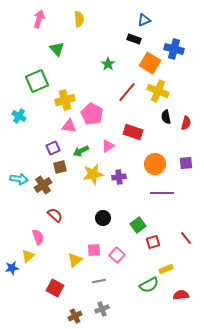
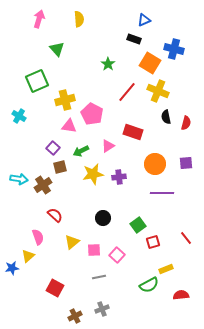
purple square at (53, 148): rotated 24 degrees counterclockwise
yellow triangle at (75, 260): moved 3 px left, 18 px up
gray line at (99, 281): moved 4 px up
